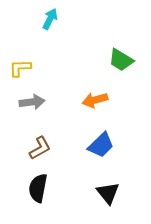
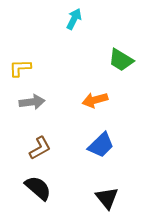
cyan arrow: moved 24 px right
black semicircle: rotated 120 degrees clockwise
black triangle: moved 1 px left, 5 px down
